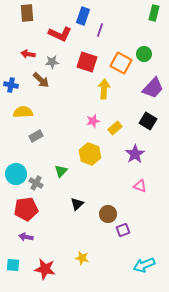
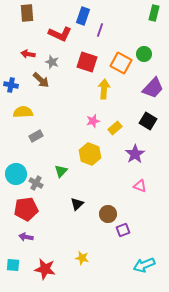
gray star: rotated 24 degrees clockwise
